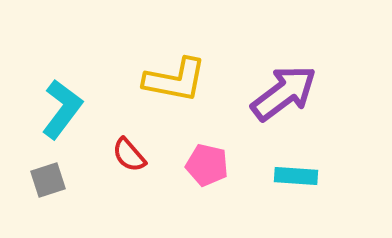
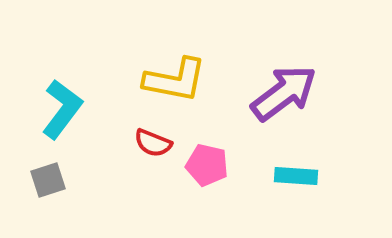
red semicircle: moved 24 px right, 12 px up; rotated 27 degrees counterclockwise
